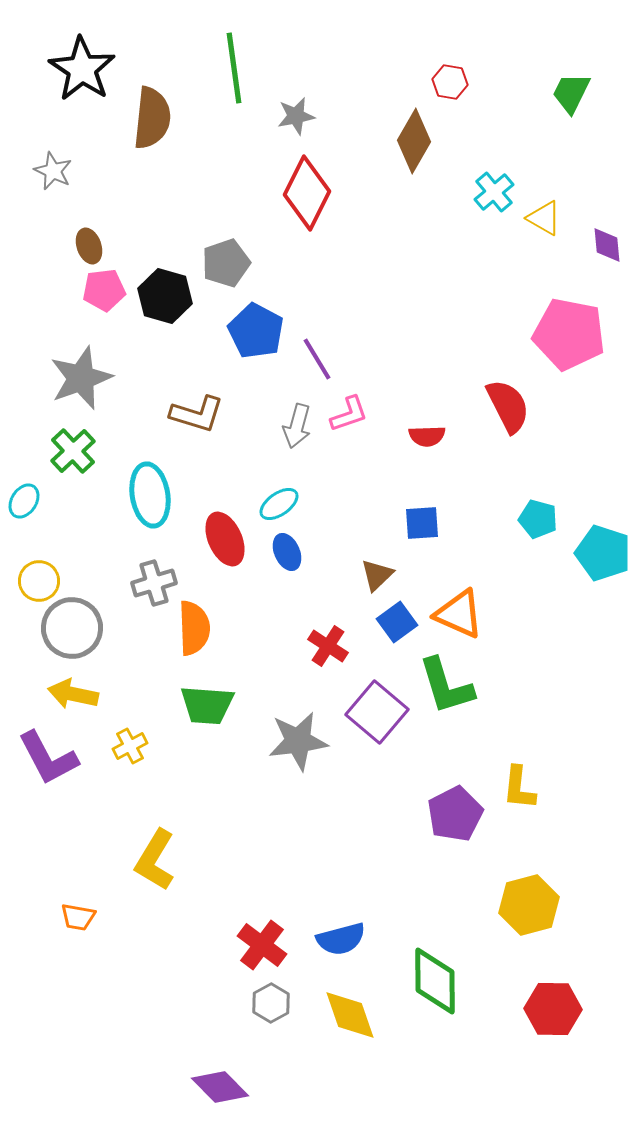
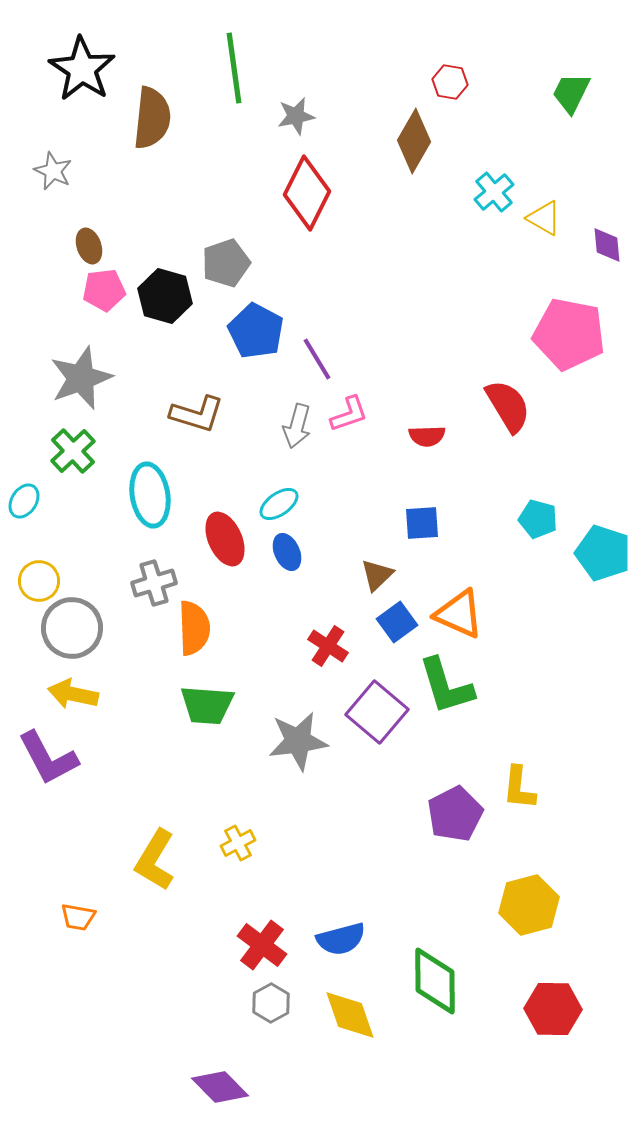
red semicircle at (508, 406): rotated 4 degrees counterclockwise
yellow cross at (130, 746): moved 108 px right, 97 px down
